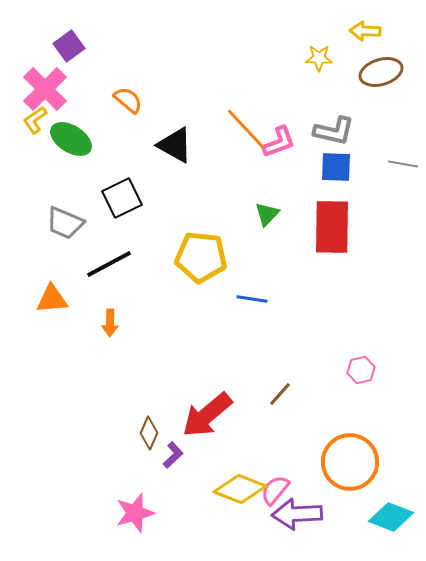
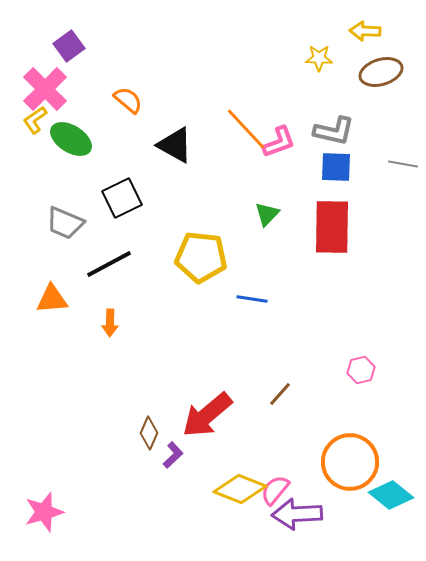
pink star: moved 91 px left, 1 px up
cyan diamond: moved 22 px up; rotated 18 degrees clockwise
